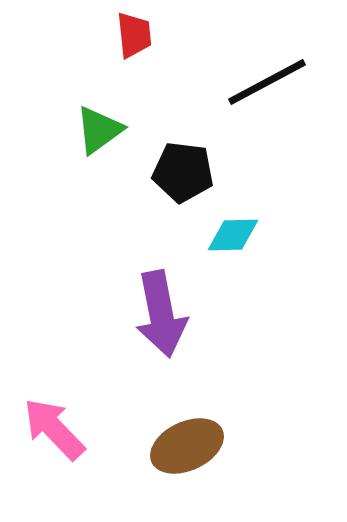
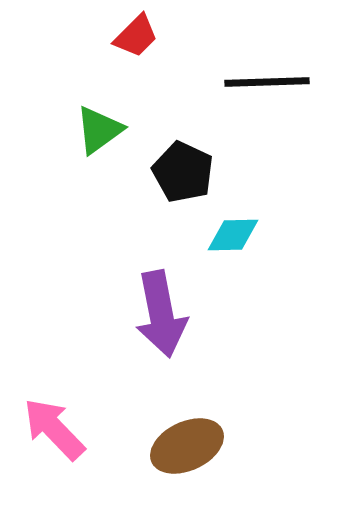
red trapezoid: moved 2 px right, 1 px down; rotated 51 degrees clockwise
black line: rotated 26 degrees clockwise
black pentagon: rotated 18 degrees clockwise
